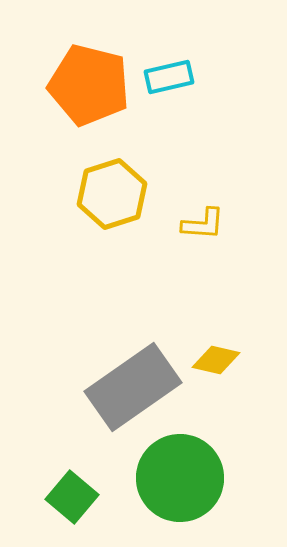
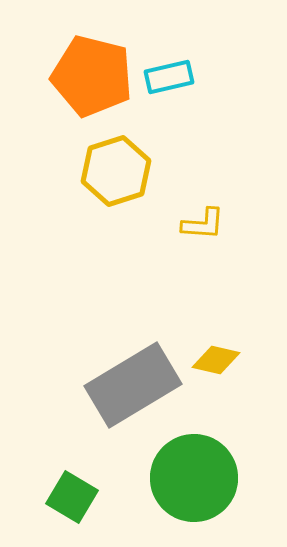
orange pentagon: moved 3 px right, 9 px up
yellow hexagon: moved 4 px right, 23 px up
gray rectangle: moved 2 px up; rotated 4 degrees clockwise
green circle: moved 14 px right
green square: rotated 9 degrees counterclockwise
